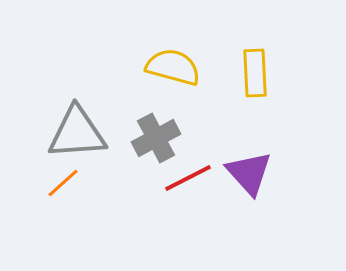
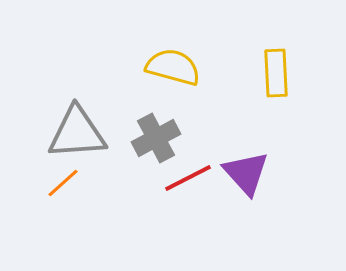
yellow rectangle: moved 21 px right
purple triangle: moved 3 px left
